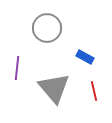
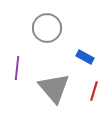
red line: rotated 30 degrees clockwise
